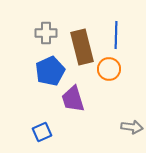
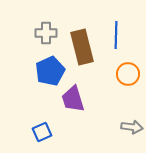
orange circle: moved 19 px right, 5 px down
